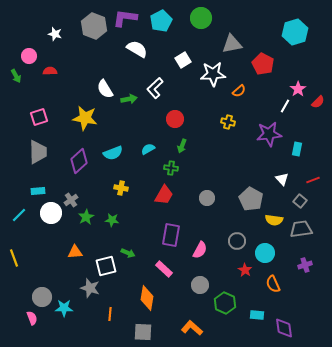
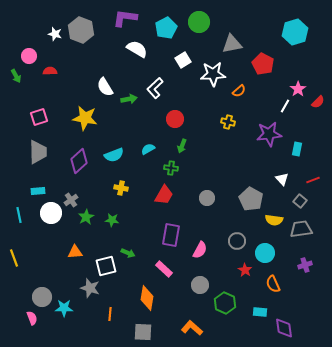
green circle at (201, 18): moved 2 px left, 4 px down
cyan pentagon at (161, 21): moved 5 px right, 7 px down
gray hexagon at (94, 26): moved 13 px left, 4 px down
white semicircle at (105, 89): moved 2 px up
cyan semicircle at (113, 153): moved 1 px right, 2 px down
cyan line at (19, 215): rotated 56 degrees counterclockwise
cyan rectangle at (257, 315): moved 3 px right, 3 px up
